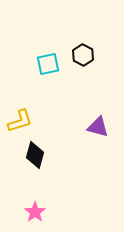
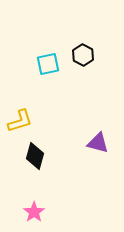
purple triangle: moved 16 px down
black diamond: moved 1 px down
pink star: moved 1 px left
